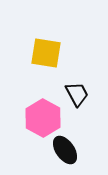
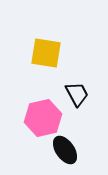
pink hexagon: rotated 18 degrees clockwise
